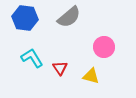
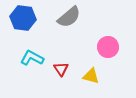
blue hexagon: moved 2 px left
pink circle: moved 4 px right
cyan L-shape: rotated 30 degrees counterclockwise
red triangle: moved 1 px right, 1 px down
